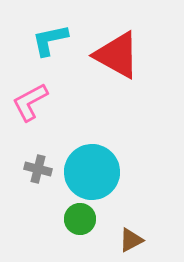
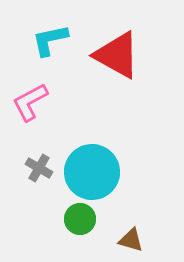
gray cross: moved 1 px right, 1 px up; rotated 16 degrees clockwise
brown triangle: rotated 44 degrees clockwise
